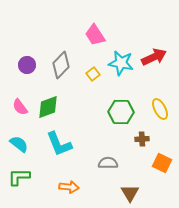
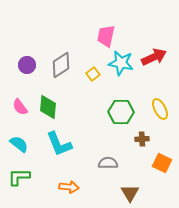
pink trapezoid: moved 11 px right, 1 px down; rotated 45 degrees clockwise
gray diamond: rotated 12 degrees clockwise
green diamond: rotated 65 degrees counterclockwise
